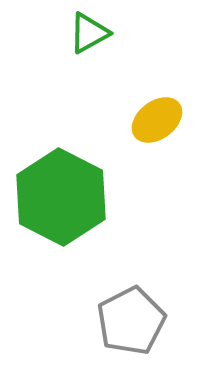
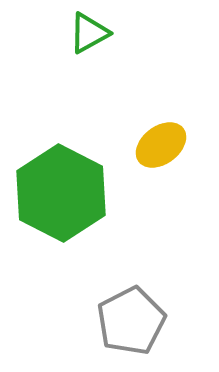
yellow ellipse: moved 4 px right, 25 px down
green hexagon: moved 4 px up
